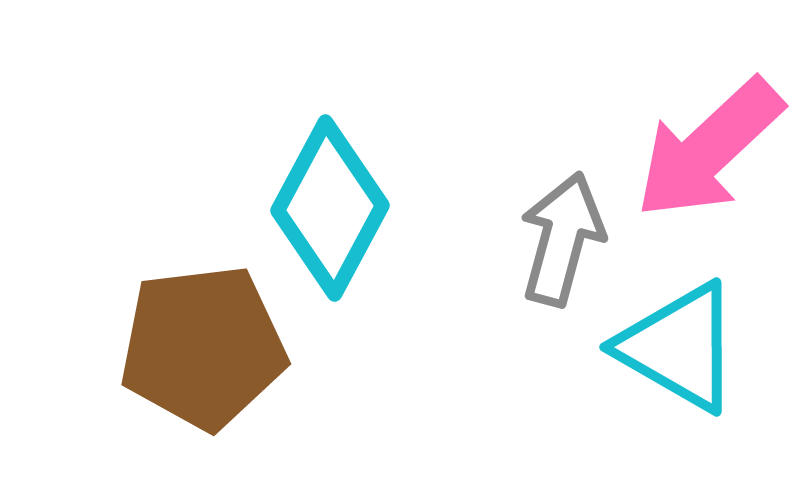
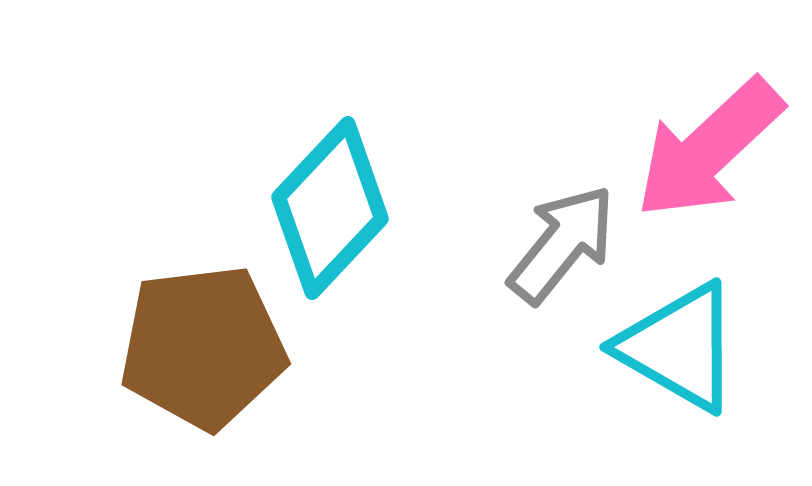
cyan diamond: rotated 15 degrees clockwise
gray arrow: moved 5 px down; rotated 24 degrees clockwise
